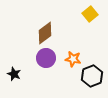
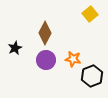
brown diamond: rotated 25 degrees counterclockwise
purple circle: moved 2 px down
black star: moved 1 px right, 26 px up; rotated 24 degrees clockwise
